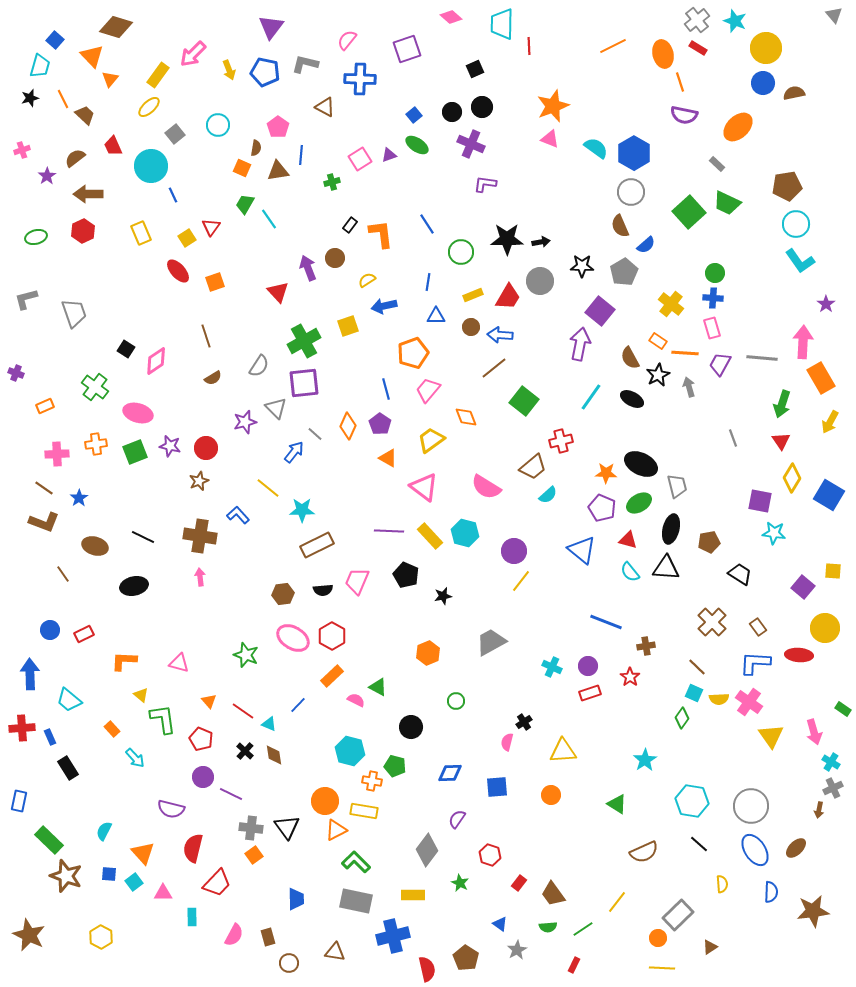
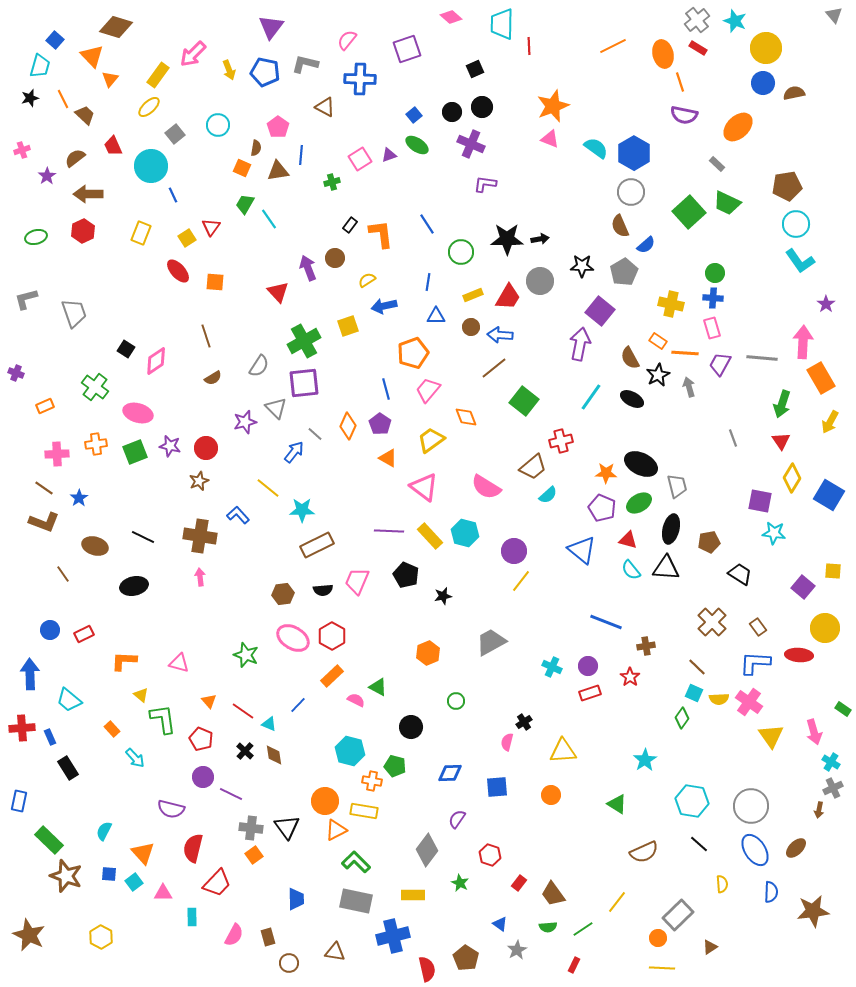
yellow rectangle at (141, 233): rotated 45 degrees clockwise
black arrow at (541, 242): moved 1 px left, 3 px up
orange square at (215, 282): rotated 24 degrees clockwise
yellow cross at (671, 304): rotated 25 degrees counterclockwise
cyan semicircle at (630, 572): moved 1 px right, 2 px up
